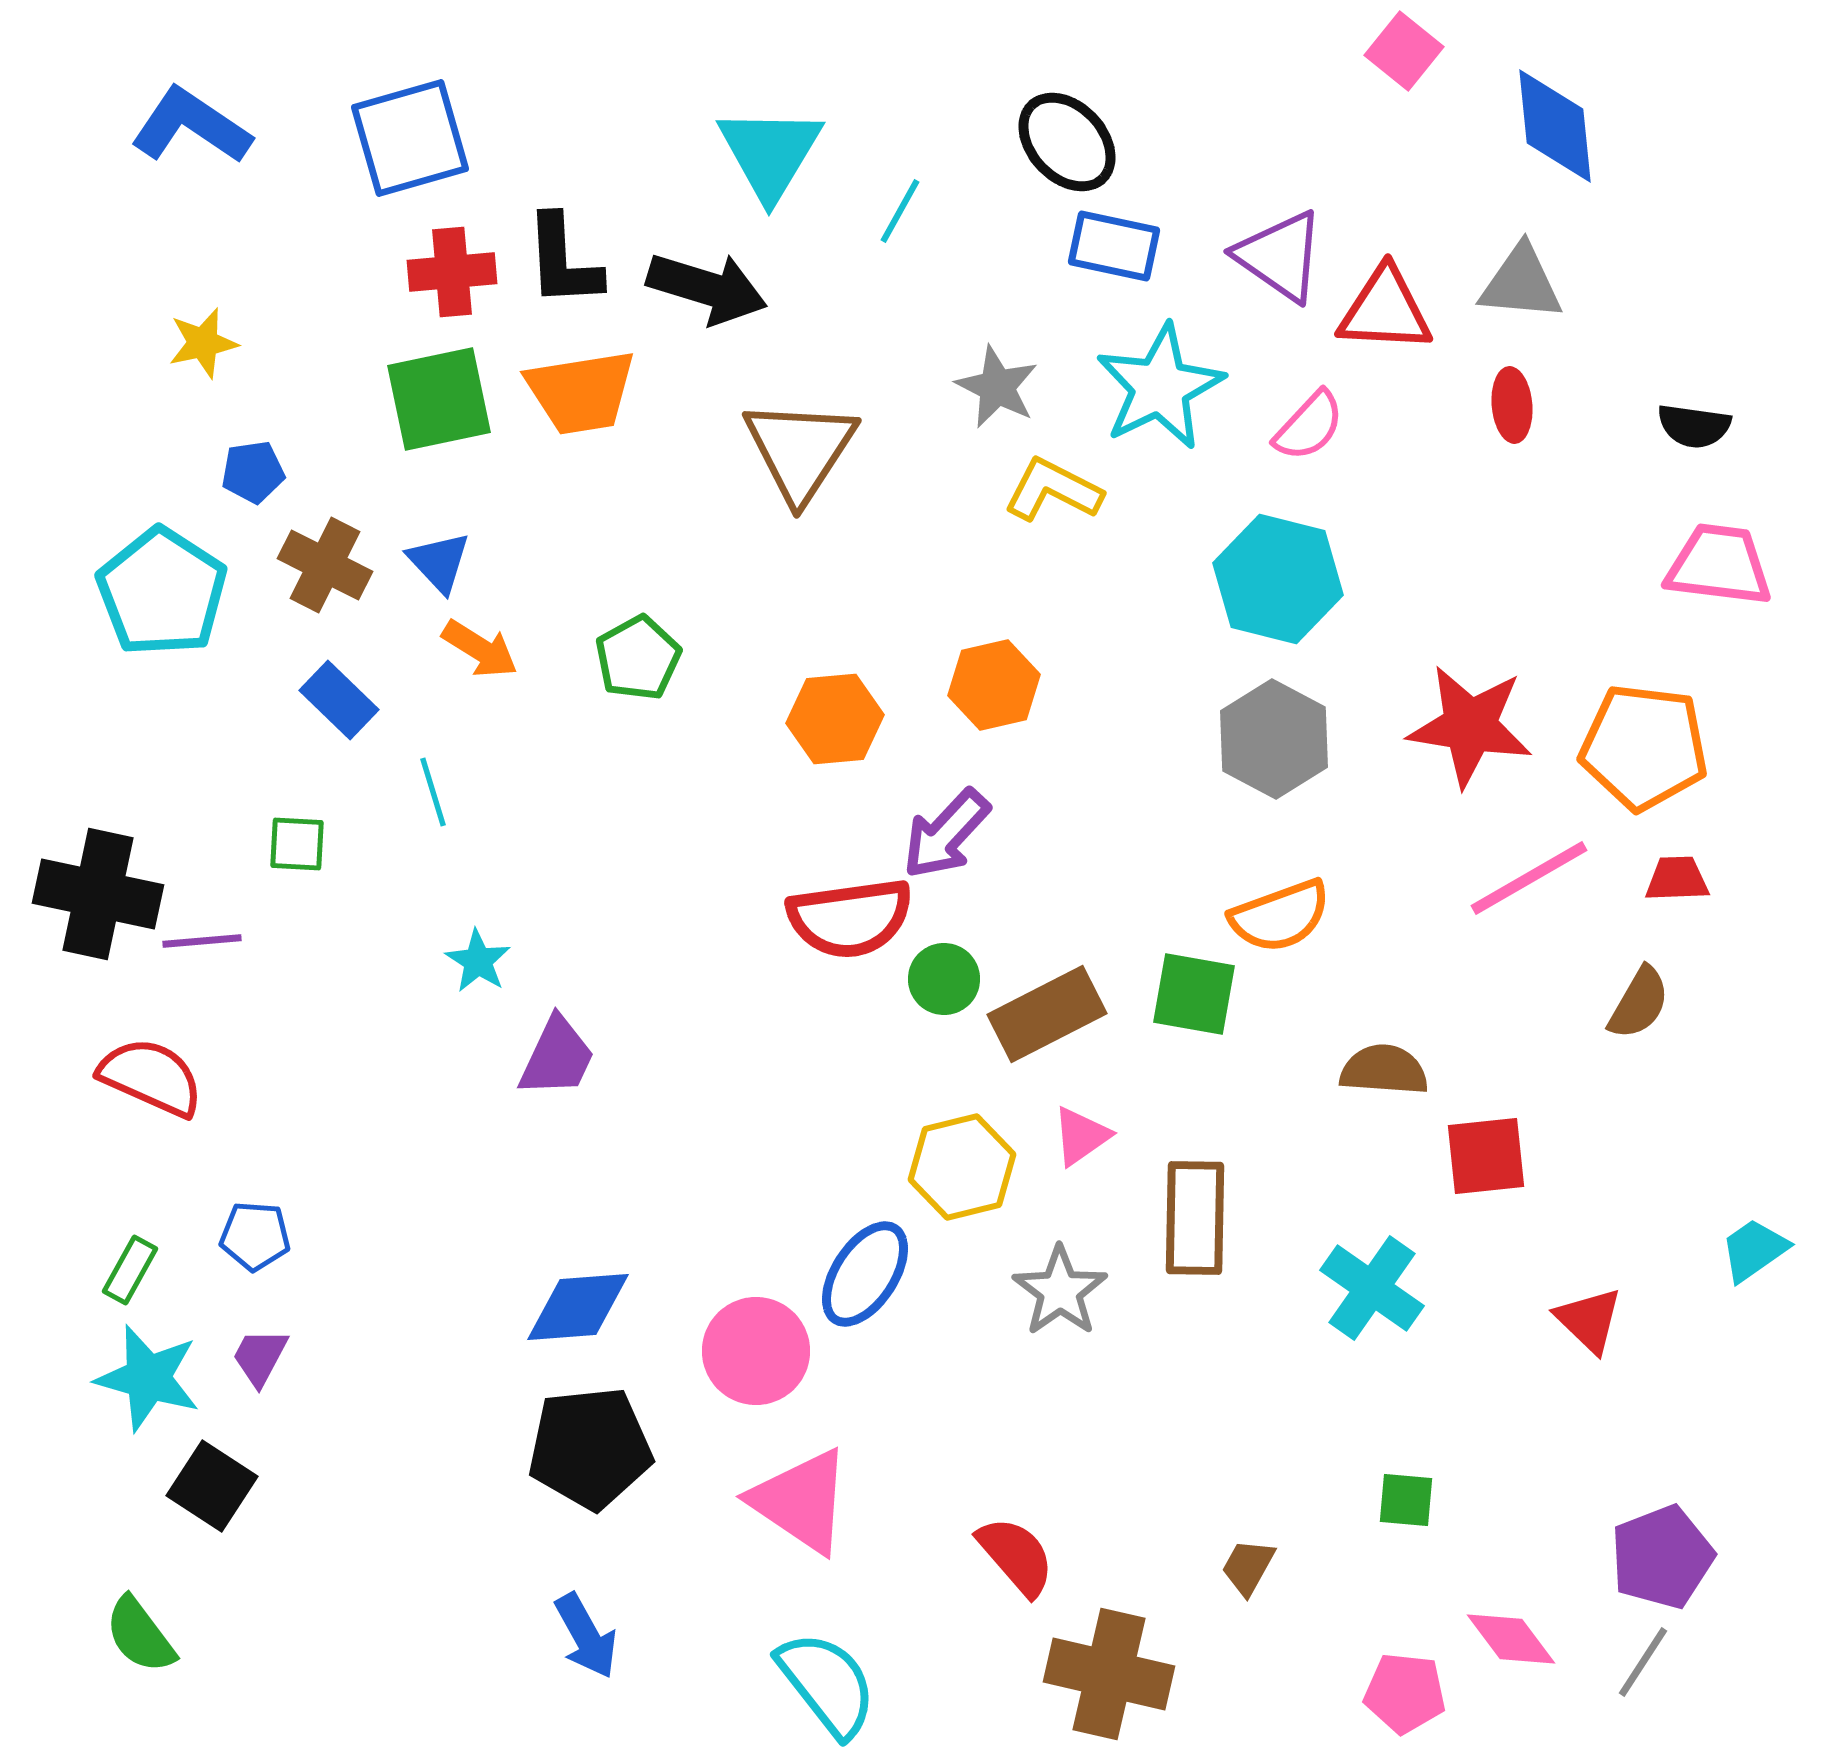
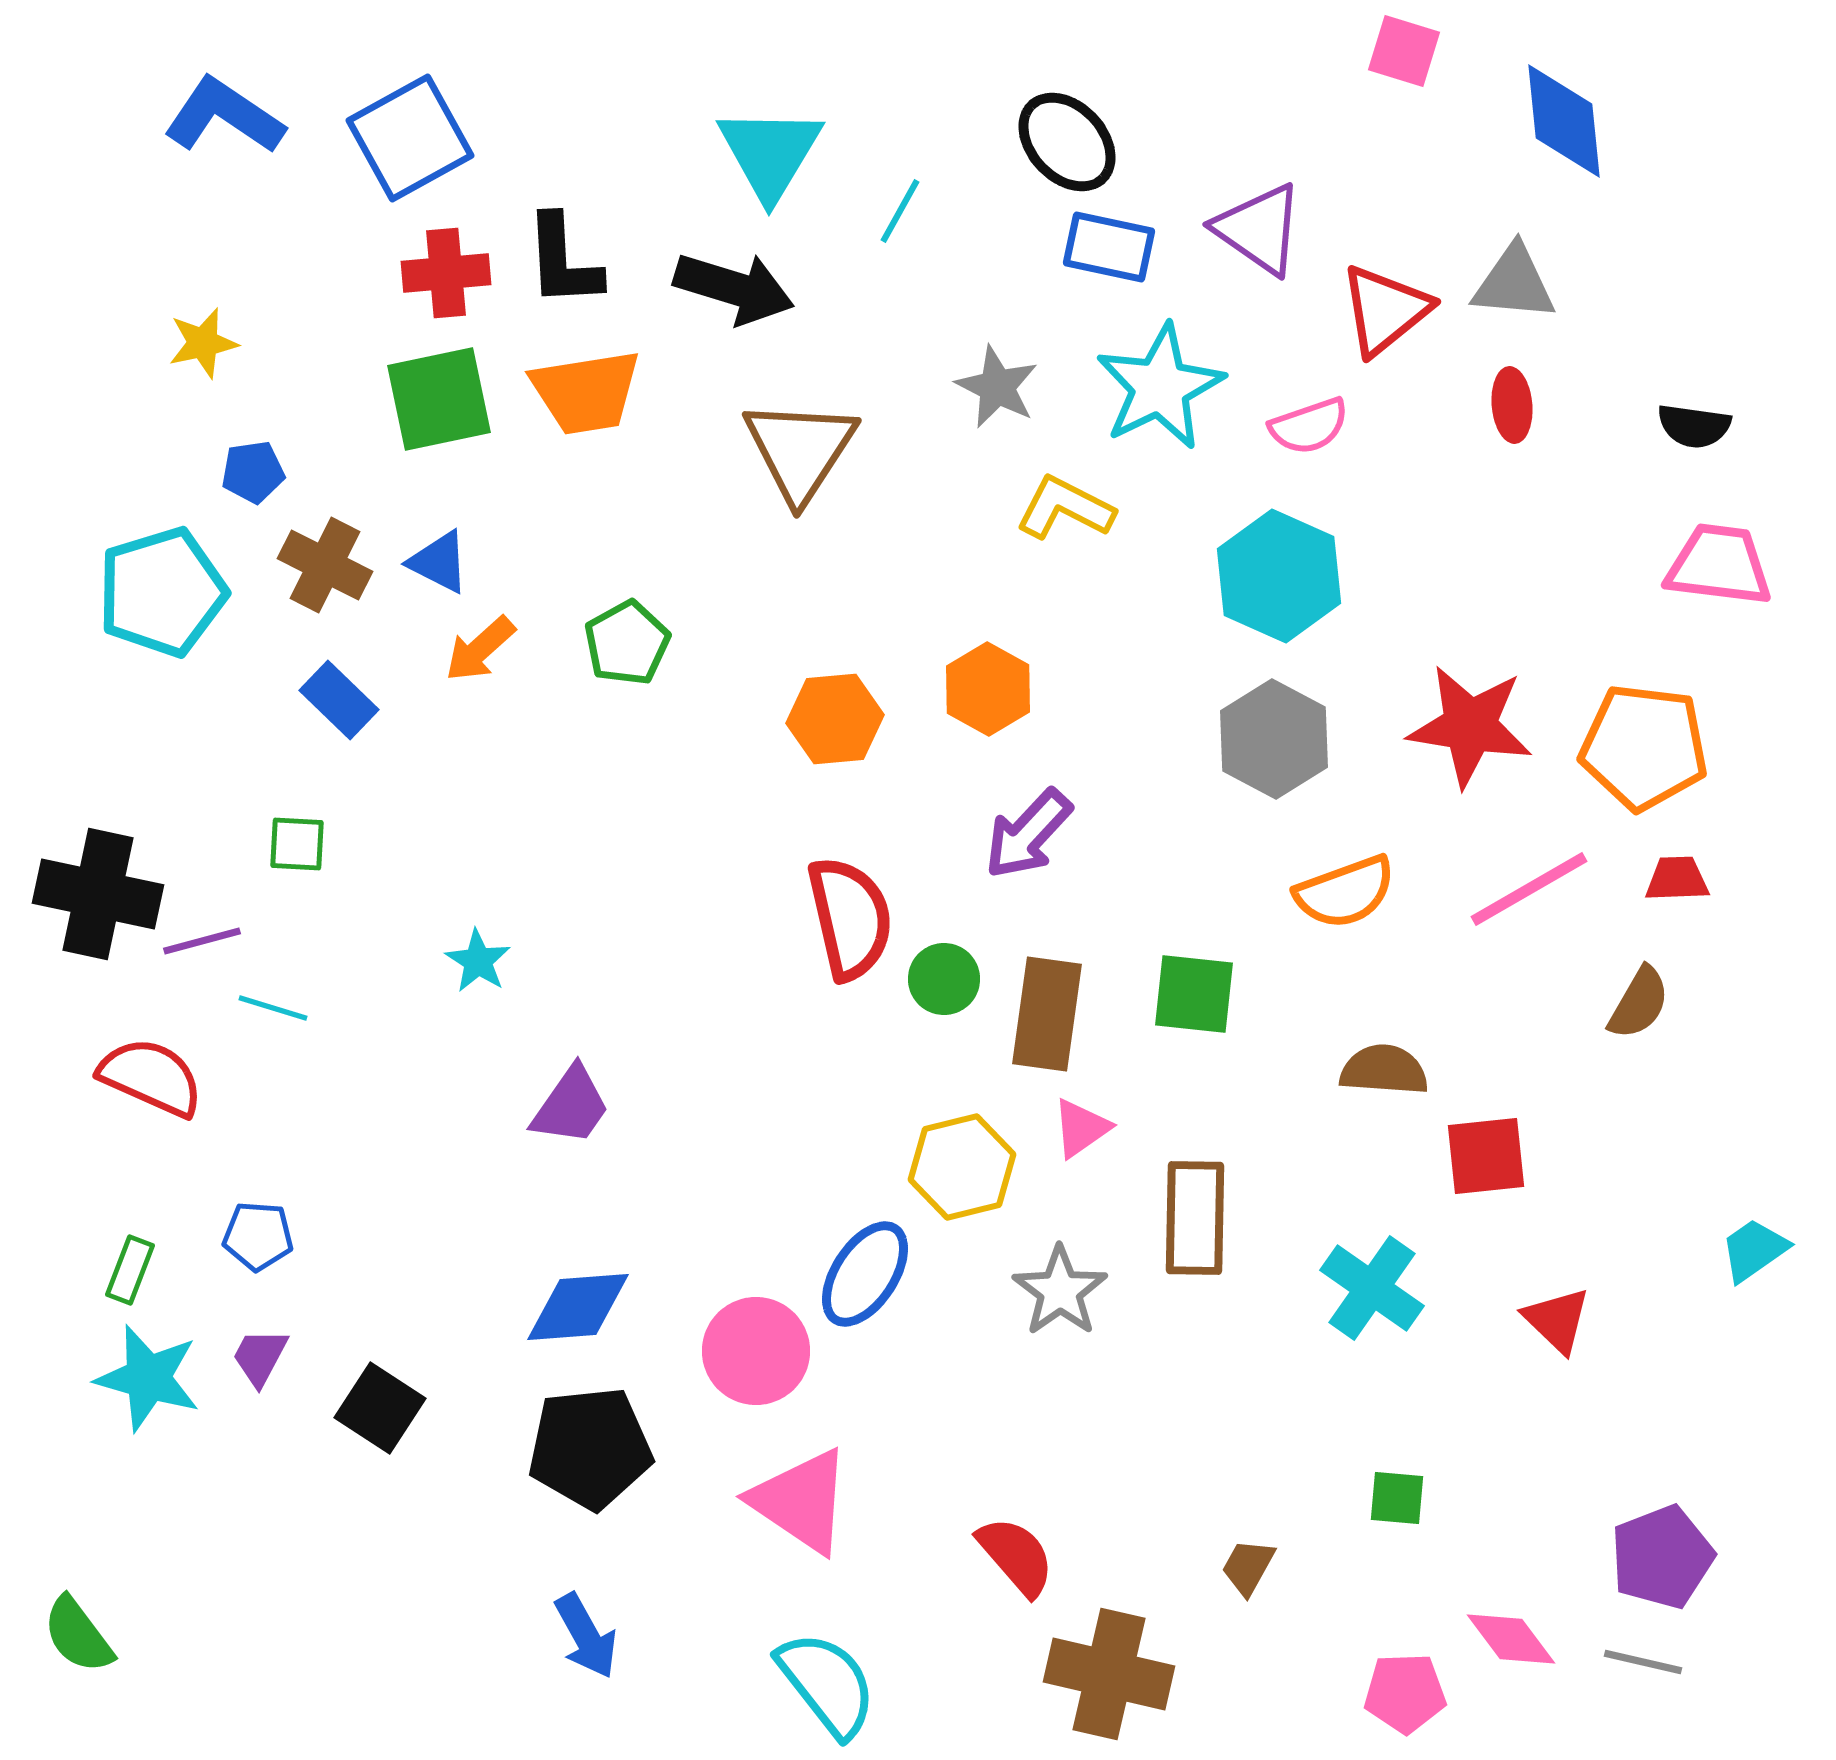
pink square at (1404, 51): rotated 22 degrees counterclockwise
blue L-shape at (191, 126): moved 33 px right, 10 px up
blue diamond at (1555, 126): moved 9 px right, 5 px up
blue square at (410, 138): rotated 13 degrees counterclockwise
blue rectangle at (1114, 246): moved 5 px left, 1 px down
purple triangle at (1280, 256): moved 21 px left, 27 px up
red cross at (452, 272): moved 6 px left, 1 px down
gray triangle at (1521, 283): moved 7 px left
black arrow at (707, 288): moved 27 px right
red triangle at (1385, 310): rotated 42 degrees counterclockwise
orange trapezoid at (581, 392): moved 5 px right
pink semicircle at (1309, 426): rotated 28 degrees clockwise
yellow L-shape at (1053, 490): moved 12 px right, 18 px down
blue triangle at (439, 562): rotated 20 degrees counterclockwise
cyan hexagon at (1278, 579): moved 1 px right, 3 px up; rotated 10 degrees clockwise
cyan pentagon at (162, 592): rotated 22 degrees clockwise
orange arrow at (480, 649): rotated 106 degrees clockwise
green pentagon at (638, 658): moved 11 px left, 15 px up
orange hexagon at (994, 685): moved 6 px left, 4 px down; rotated 18 degrees counterclockwise
cyan line at (433, 792): moved 160 px left, 216 px down; rotated 56 degrees counterclockwise
purple arrow at (946, 834): moved 82 px right
pink line at (1529, 878): moved 11 px down
orange semicircle at (1280, 916): moved 65 px right, 24 px up
red semicircle at (850, 918): rotated 95 degrees counterclockwise
purple line at (202, 941): rotated 10 degrees counterclockwise
green square at (1194, 994): rotated 4 degrees counterclockwise
brown rectangle at (1047, 1014): rotated 55 degrees counterclockwise
purple trapezoid at (557, 1057): moved 14 px right, 49 px down; rotated 10 degrees clockwise
pink triangle at (1081, 1136): moved 8 px up
blue pentagon at (255, 1236): moved 3 px right
green rectangle at (130, 1270): rotated 8 degrees counterclockwise
red triangle at (1589, 1320): moved 32 px left
black square at (212, 1486): moved 168 px right, 78 px up
green square at (1406, 1500): moved 9 px left, 2 px up
green semicircle at (140, 1635): moved 62 px left
gray line at (1643, 1662): rotated 70 degrees clockwise
pink pentagon at (1405, 1693): rotated 8 degrees counterclockwise
